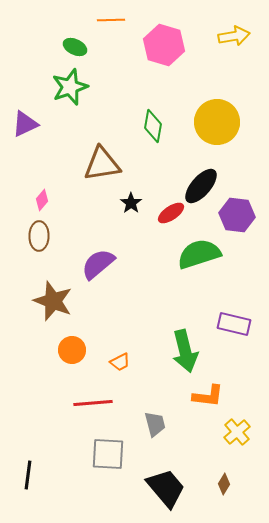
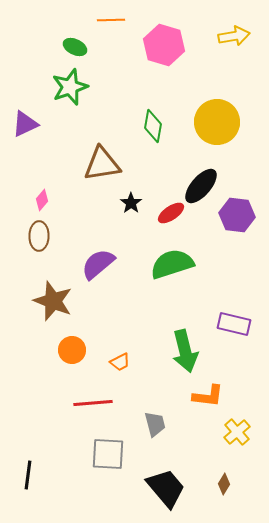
green semicircle: moved 27 px left, 10 px down
